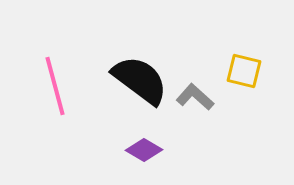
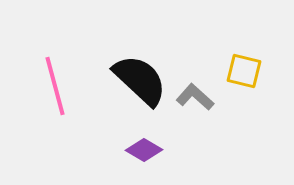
black semicircle: rotated 6 degrees clockwise
